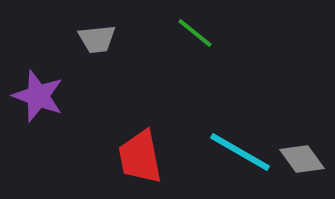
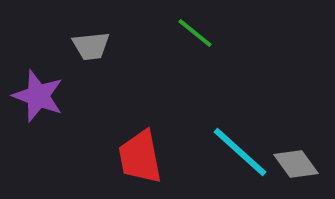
gray trapezoid: moved 6 px left, 7 px down
cyan line: rotated 12 degrees clockwise
gray diamond: moved 6 px left, 5 px down
